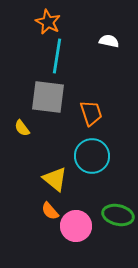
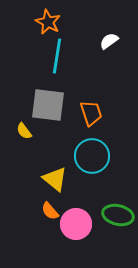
white semicircle: rotated 48 degrees counterclockwise
gray square: moved 8 px down
yellow semicircle: moved 2 px right, 3 px down
pink circle: moved 2 px up
